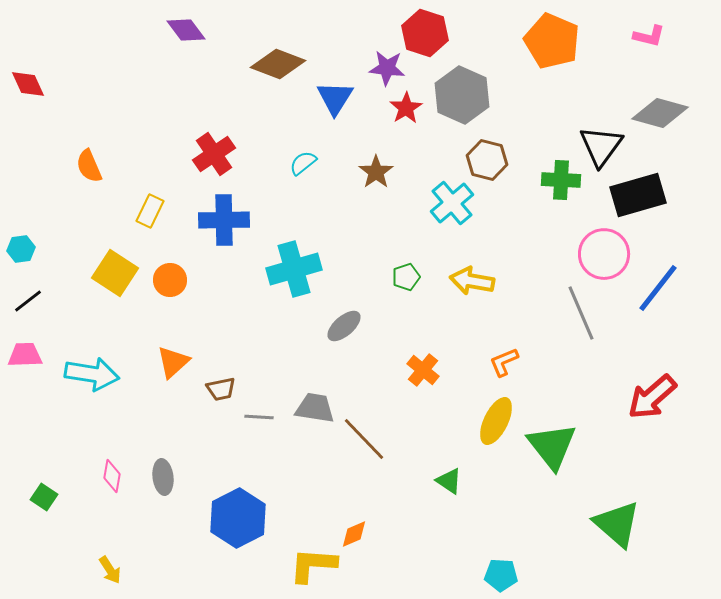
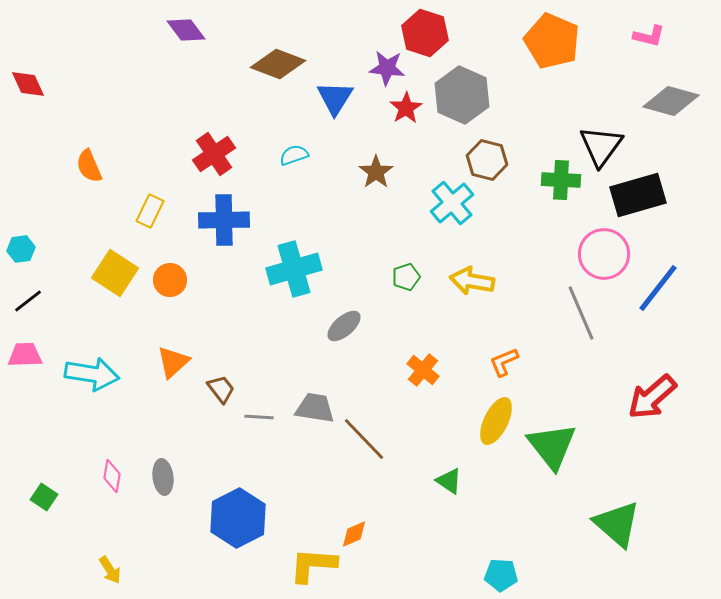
gray diamond at (660, 113): moved 11 px right, 12 px up
cyan semicircle at (303, 163): moved 9 px left, 8 px up; rotated 20 degrees clockwise
brown trapezoid at (221, 389): rotated 116 degrees counterclockwise
